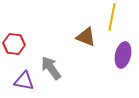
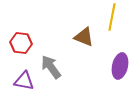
brown triangle: moved 2 px left
red hexagon: moved 7 px right, 1 px up
purple ellipse: moved 3 px left, 11 px down
gray arrow: moved 1 px up
